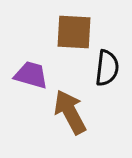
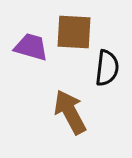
purple trapezoid: moved 28 px up
